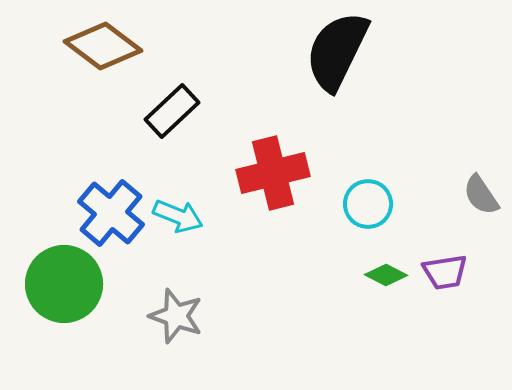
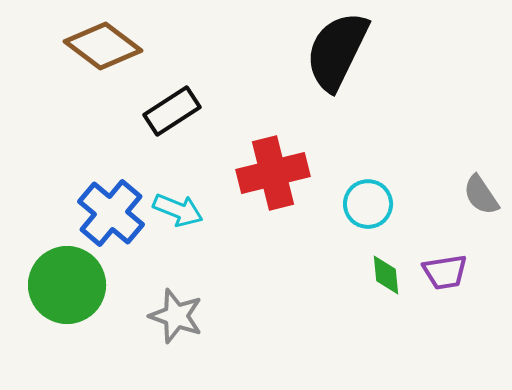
black rectangle: rotated 10 degrees clockwise
cyan arrow: moved 6 px up
green diamond: rotated 57 degrees clockwise
green circle: moved 3 px right, 1 px down
